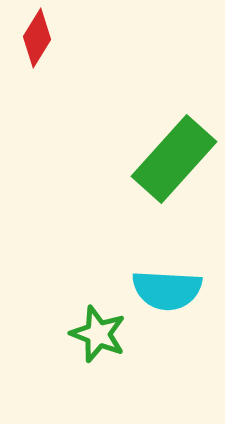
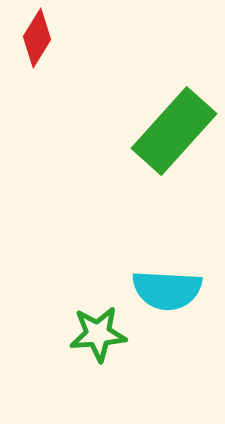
green rectangle: moved 28 px up
green star: rotated 26 degrees counterclockwise
